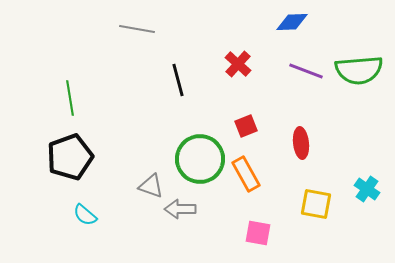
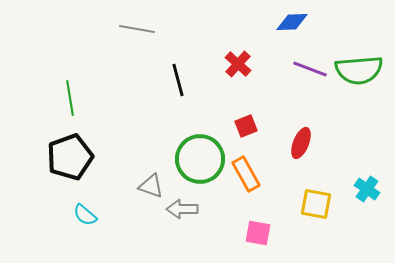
purple line: moved 4 px right, 2 px up
red ellipse: rotated 28 degrees clockwise
gray arrow: moved 2 px right
